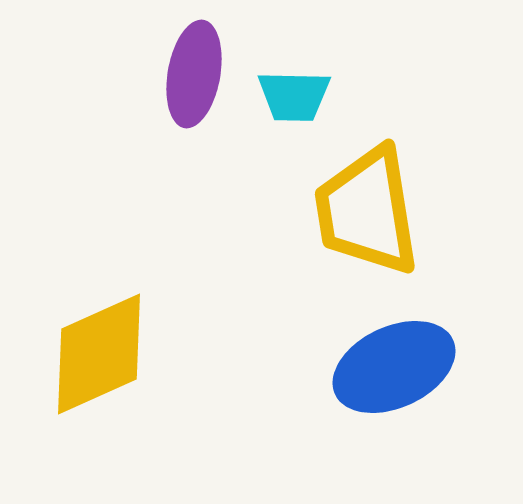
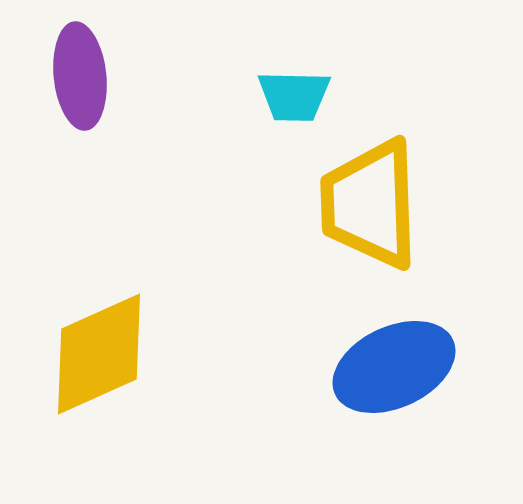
purple ellipse: moved 114 px left, 2 px down; rotated 16 degrees counterclockwise
yellow trapezoid: moved 3 px right, 7 px up; rotated 7 degrees clockwise
